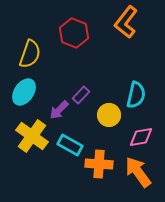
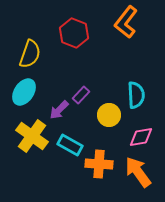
cyan semicircle: rotated 16 degrees counterclockwise
